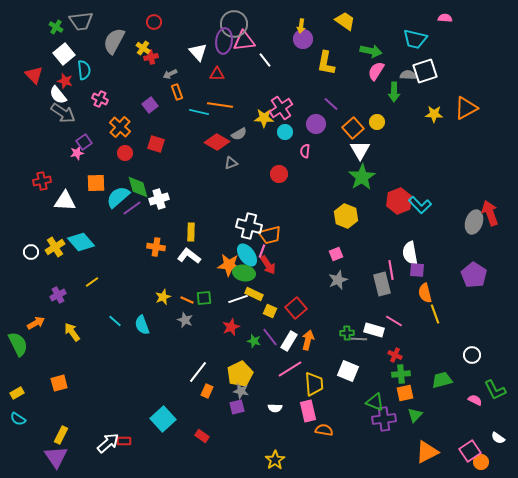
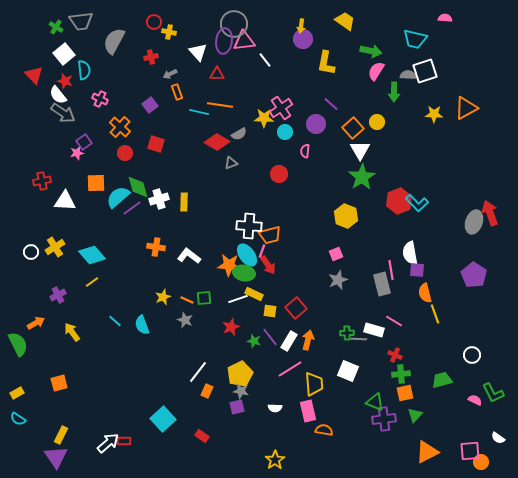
yellow cross at (143, 48): moved 26 px right, 16 px up; rotated 24 degrees counterclockwise
cyan L-shape at (420, 205): moved 3 px left, 2 px up
white cross at (249, 226): rotated 10 degrees counterclockwise
yellow rectangle at (191, 232): moved 7 px left, 30 px up
cyan diamond at (81, 242): moved 11 px right, 13 px down
yellow square at (270, 311): rotated 16 degrees counterclockwise
green L-shape at (495, 390): moved 2 px left, 3 px down
pink square at (470, 451): rotated 30 degrees clockwise
